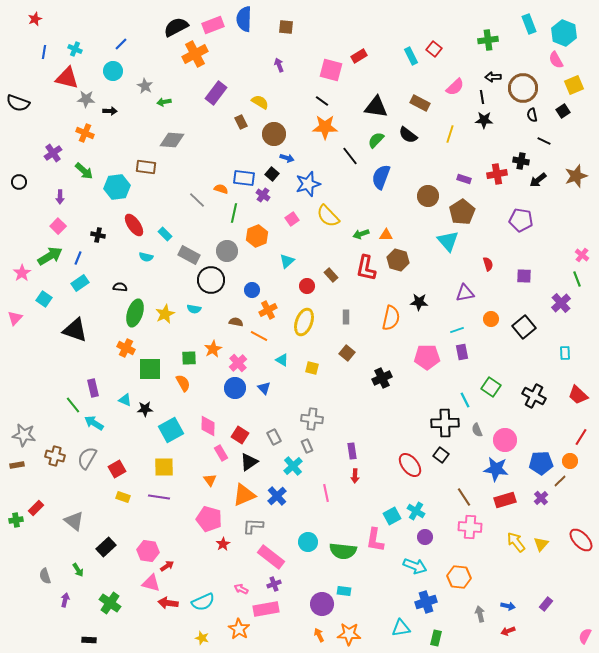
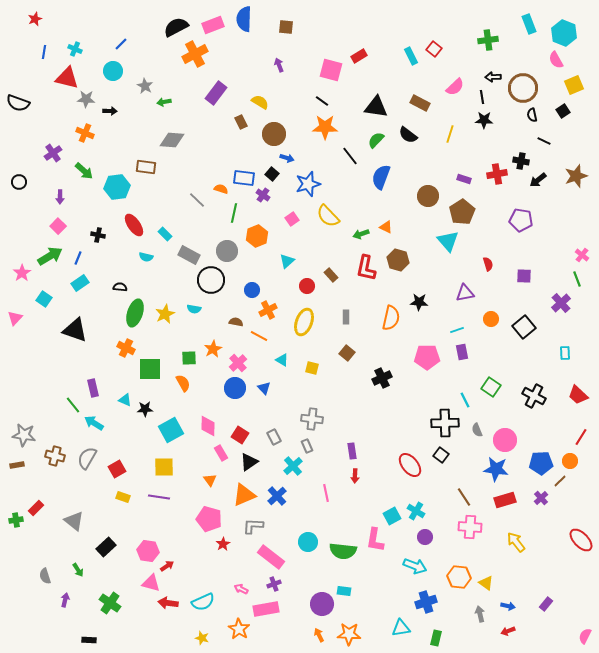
orange triangle at (386, 235): moved 8 px up; rotated 24 degrees clockwise
yellow triangle at (541, 544): moved 55 px left, 39 px down; rotated 35 degrees counterclockwise
